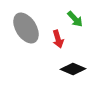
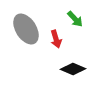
gray ellipse: moved 1 px down
red arrow: moved 2 px left
